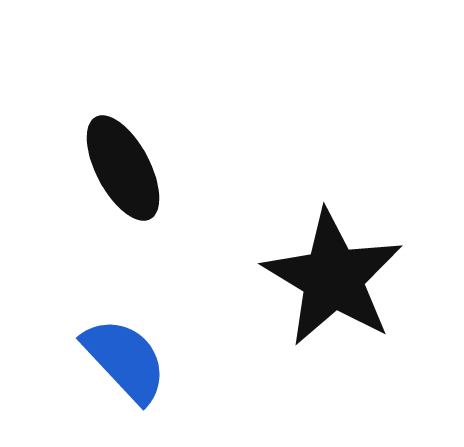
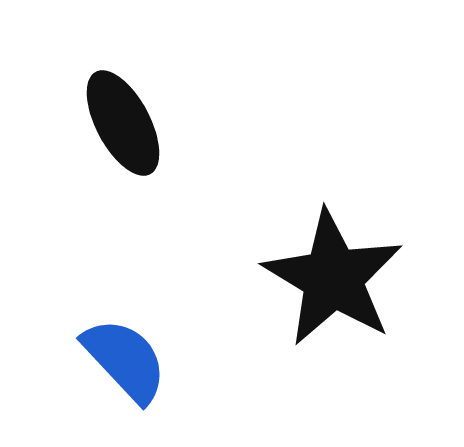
black ellipse: moved 45 px up
